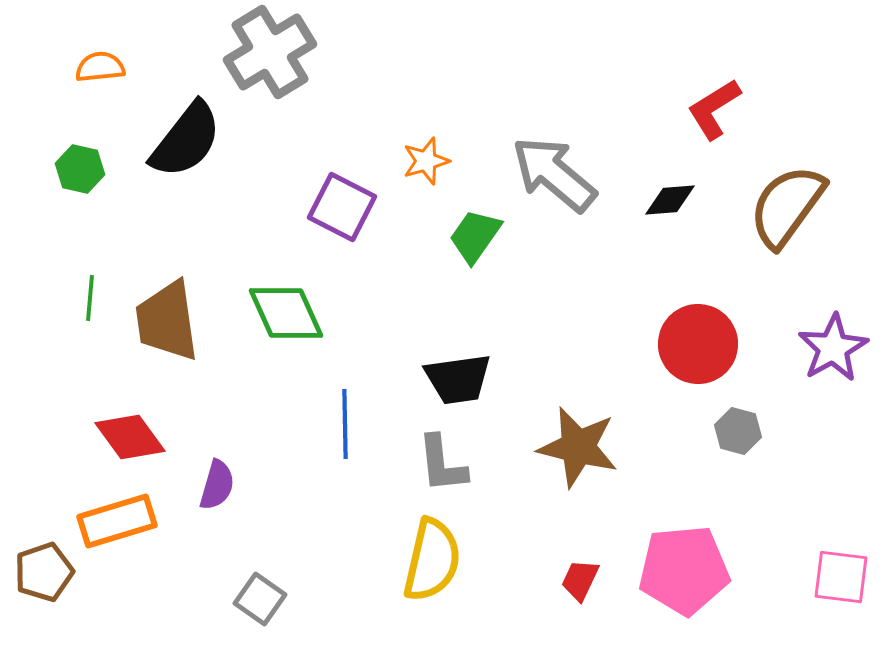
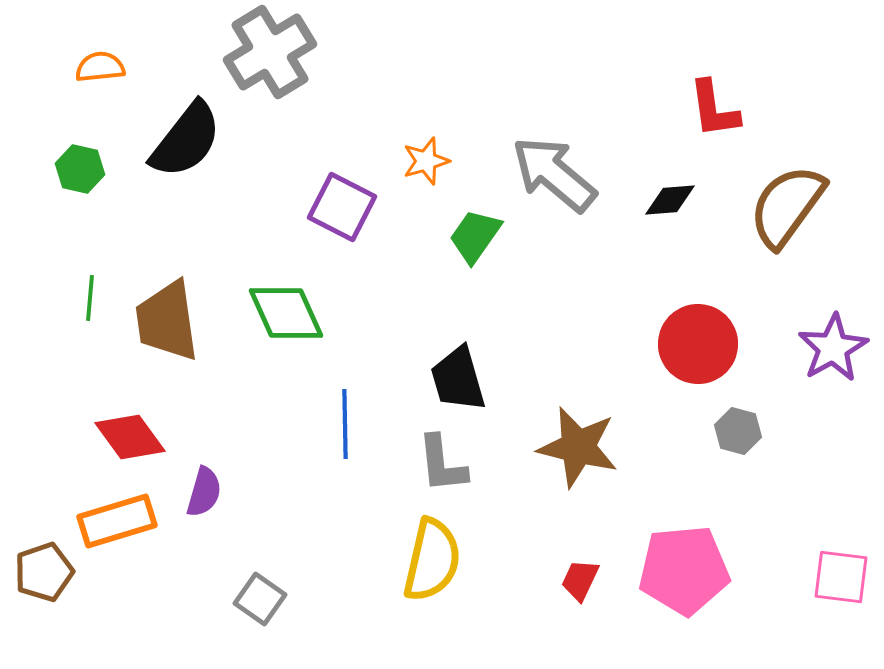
red L-shape: rotated 66 degrees counterclockwise
black trapezoid: rotated 82 degrees clockwise
purple semicircle: moved 13 px left, 7 px down
